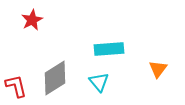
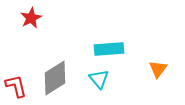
red star: moved 1 px left, 2 px up
cyan triangle: moved 3 px up
